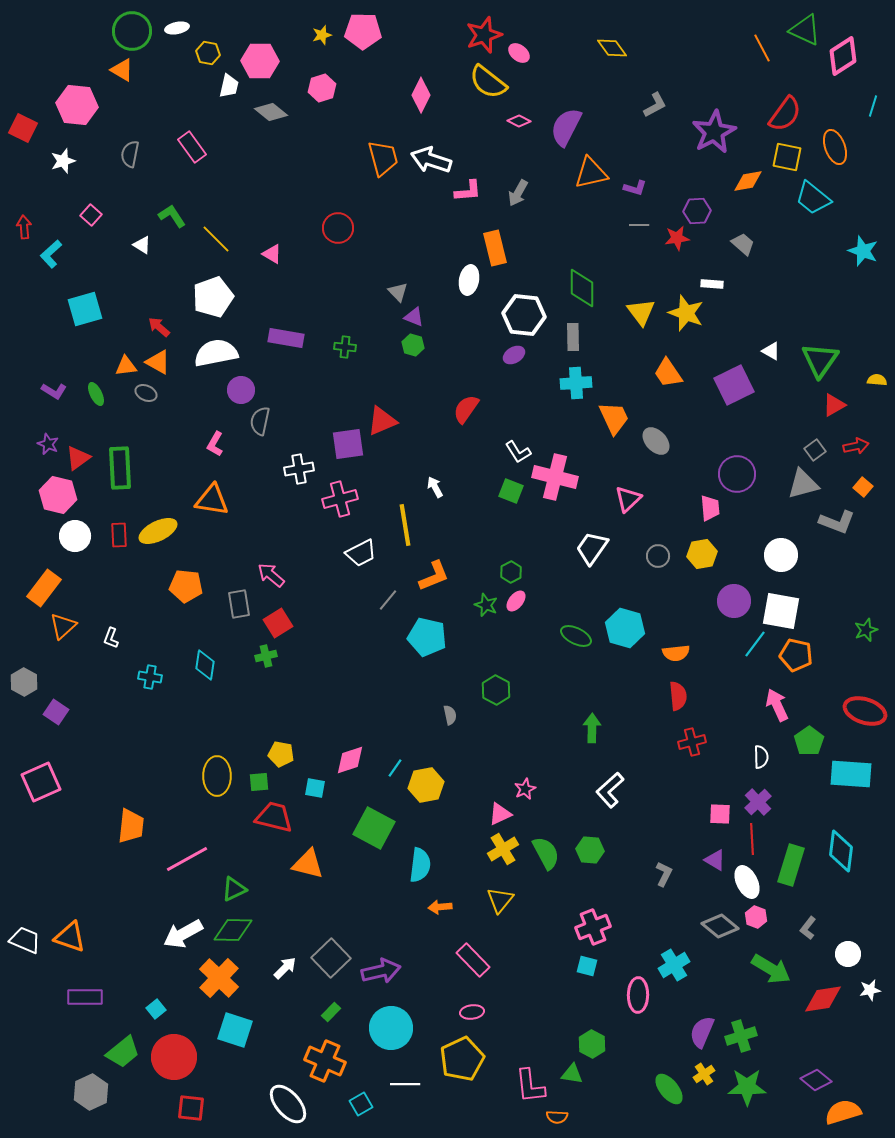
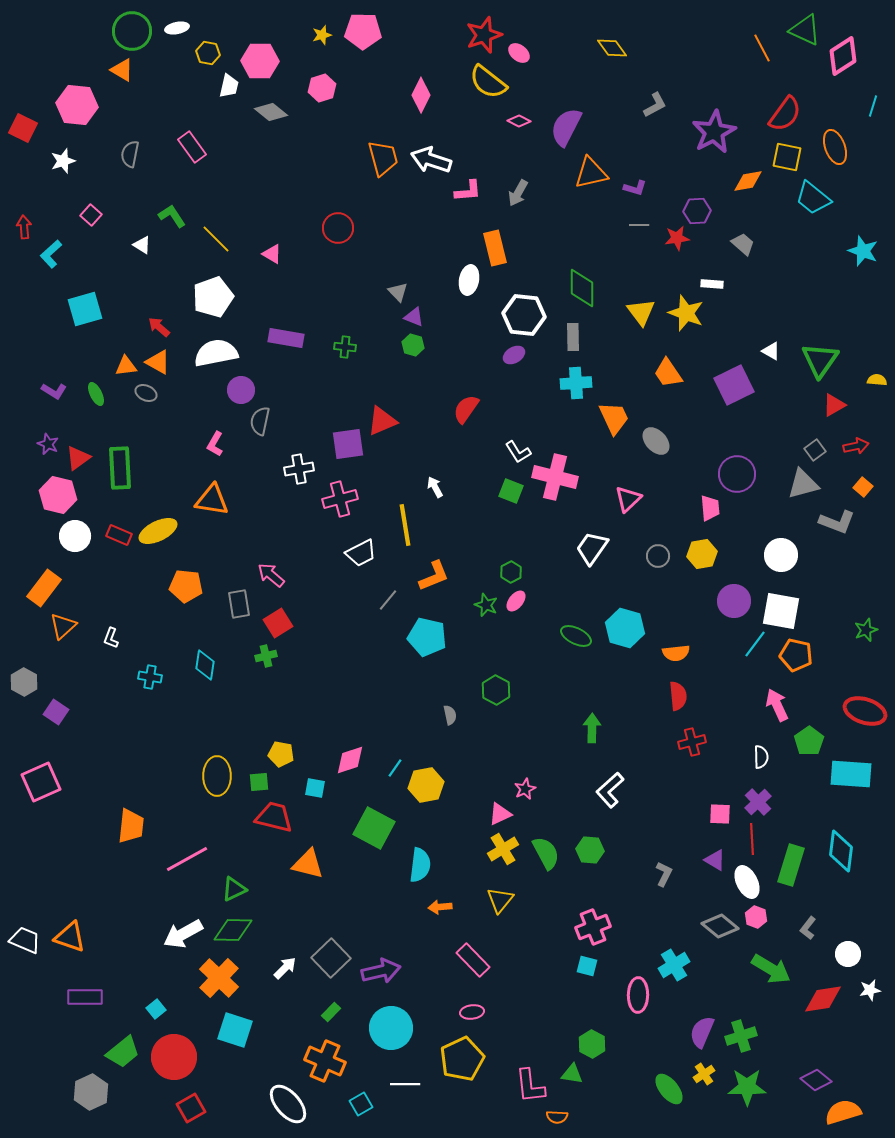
red rectangle at (119, 535): rotated 65 degrees counterclockwise
red square at (191, 1108): rotated 36 degrees counterclockwise
